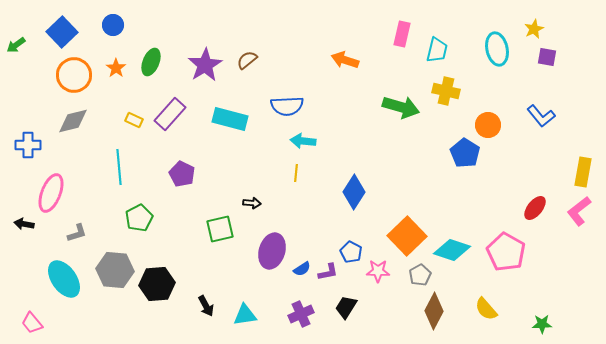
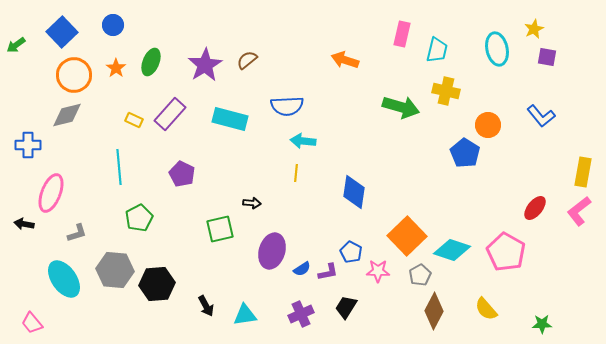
gray diamond at (73, 121): moved 6 px left, 6 px up
blue diamond at (354, 192): rotated 24 degrees counterclockwise
